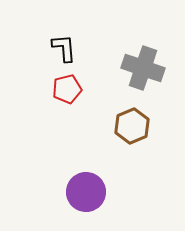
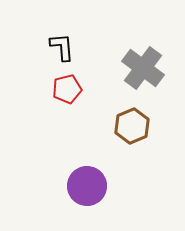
black L-shape: moved 2 px left, 1 px up
gray cross: rotated 18 degrees clockwise
purple circle: moved 1 px right, 6 px up
